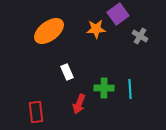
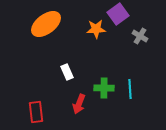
orange ellipse: moved 3 px left, 7 px up
